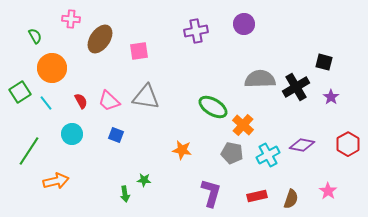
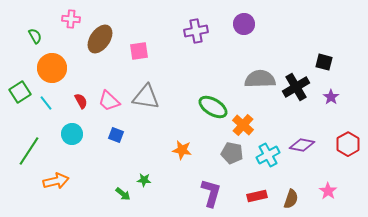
green arrow: moved 2 px left; rotated 42 degrees counterclockwise
